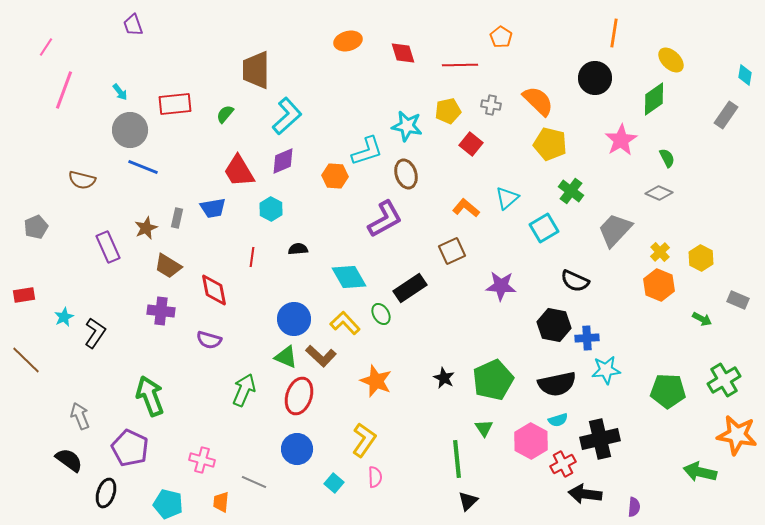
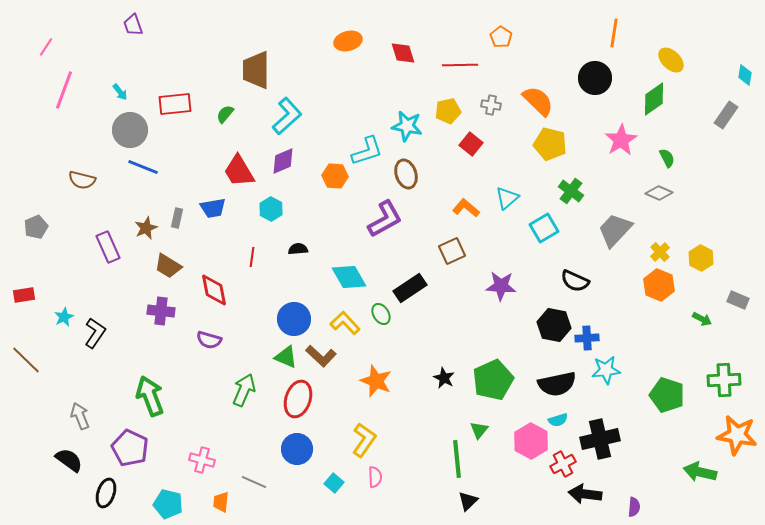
green cross at (724, 380): rotated 28 degrees clockwise
green pentagon at (668, 391): moved 1 px left, 4 px down; rotated 16 degrees clockwise
red ellipse at (299, 396): moved 1 px left, 3 px down
green triangle at (484, 428): moved 5 px left, 2 px down; rotated 12 degrees clockwise
